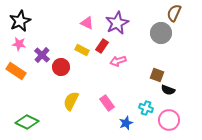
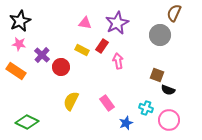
pink triangle: moved 2 px left; rotated 16 degrees counterclockwise
gray circle: moved 1 px left, 2 px down
pink arrow: rotated 98 degrees clockwise
